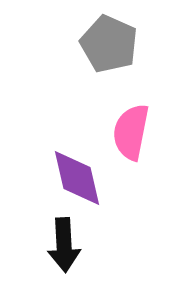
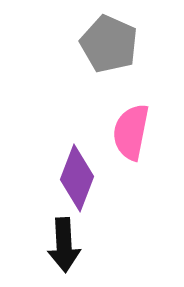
purple diamond: rotated 34 degrees clockwise
